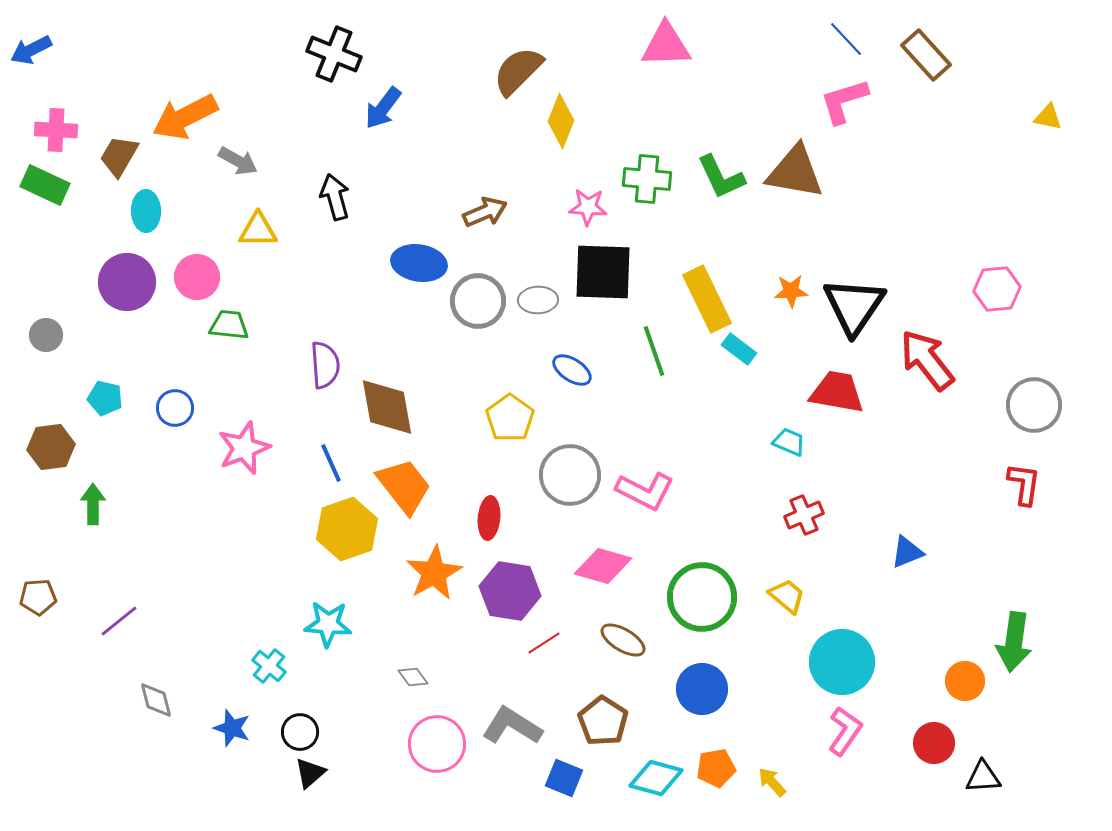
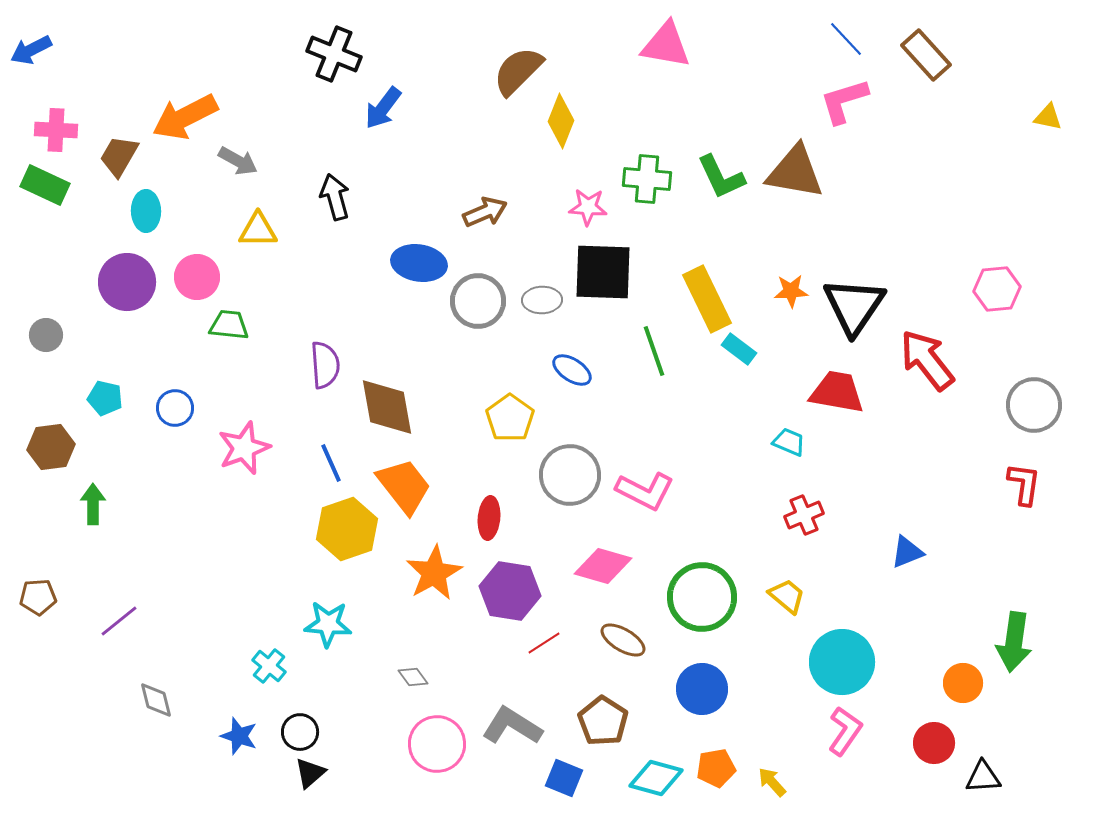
pink triangle at (666, 45): rotated 12 degrees clockwise
gray ellipse at (538, 300): moved 4 px right
orange circle at (965, 681): moved 2 px left, 2 px down
blue star at (232, 728): moved 7 px right, 8 px down
